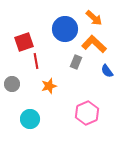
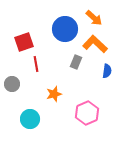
orange L-shape: moved 1 px right
red line: moved 3 px down
blue semicircle: rotated 136 degrees counterclockwise
orange star: moved 5 px right, 8 px down
